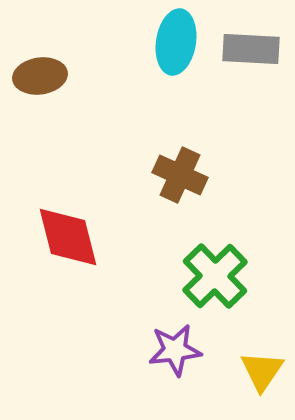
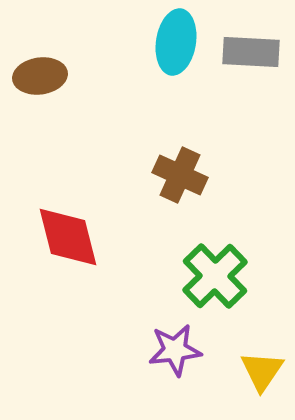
gray rectangle: moved 3 px down
